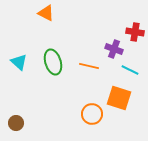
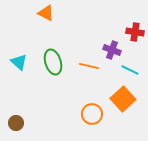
purple cross: moved 2 px left, 1 px down
orange square: moved 4 px right, 1 px down; rotated 30 degrees clockwise
